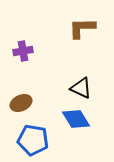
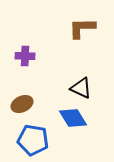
purple cross: moved 2 px right, 5 px down; rotated 12 degrees clockwise
brown ellipse: moved 1 px right, 1 px down
blue diamond: moved 3 px left, 1 px up
